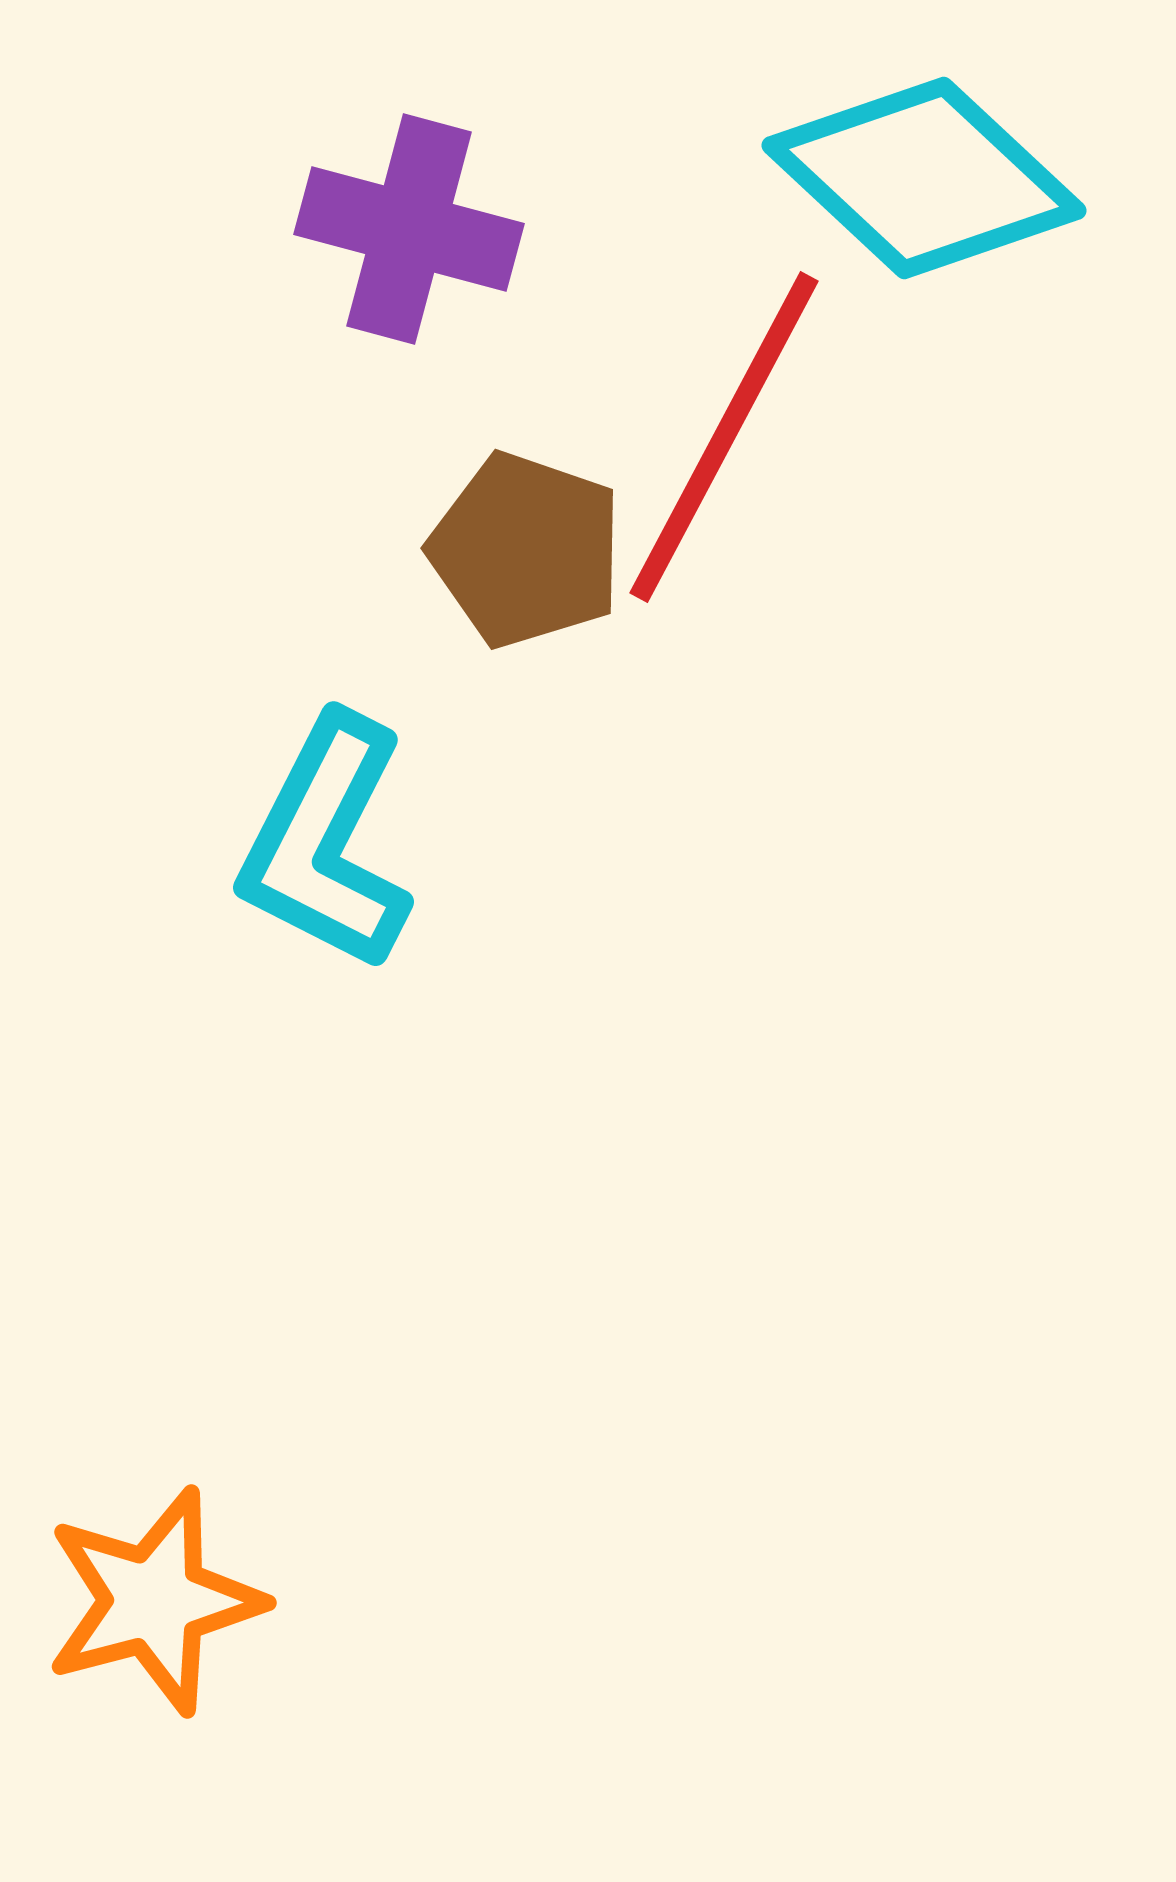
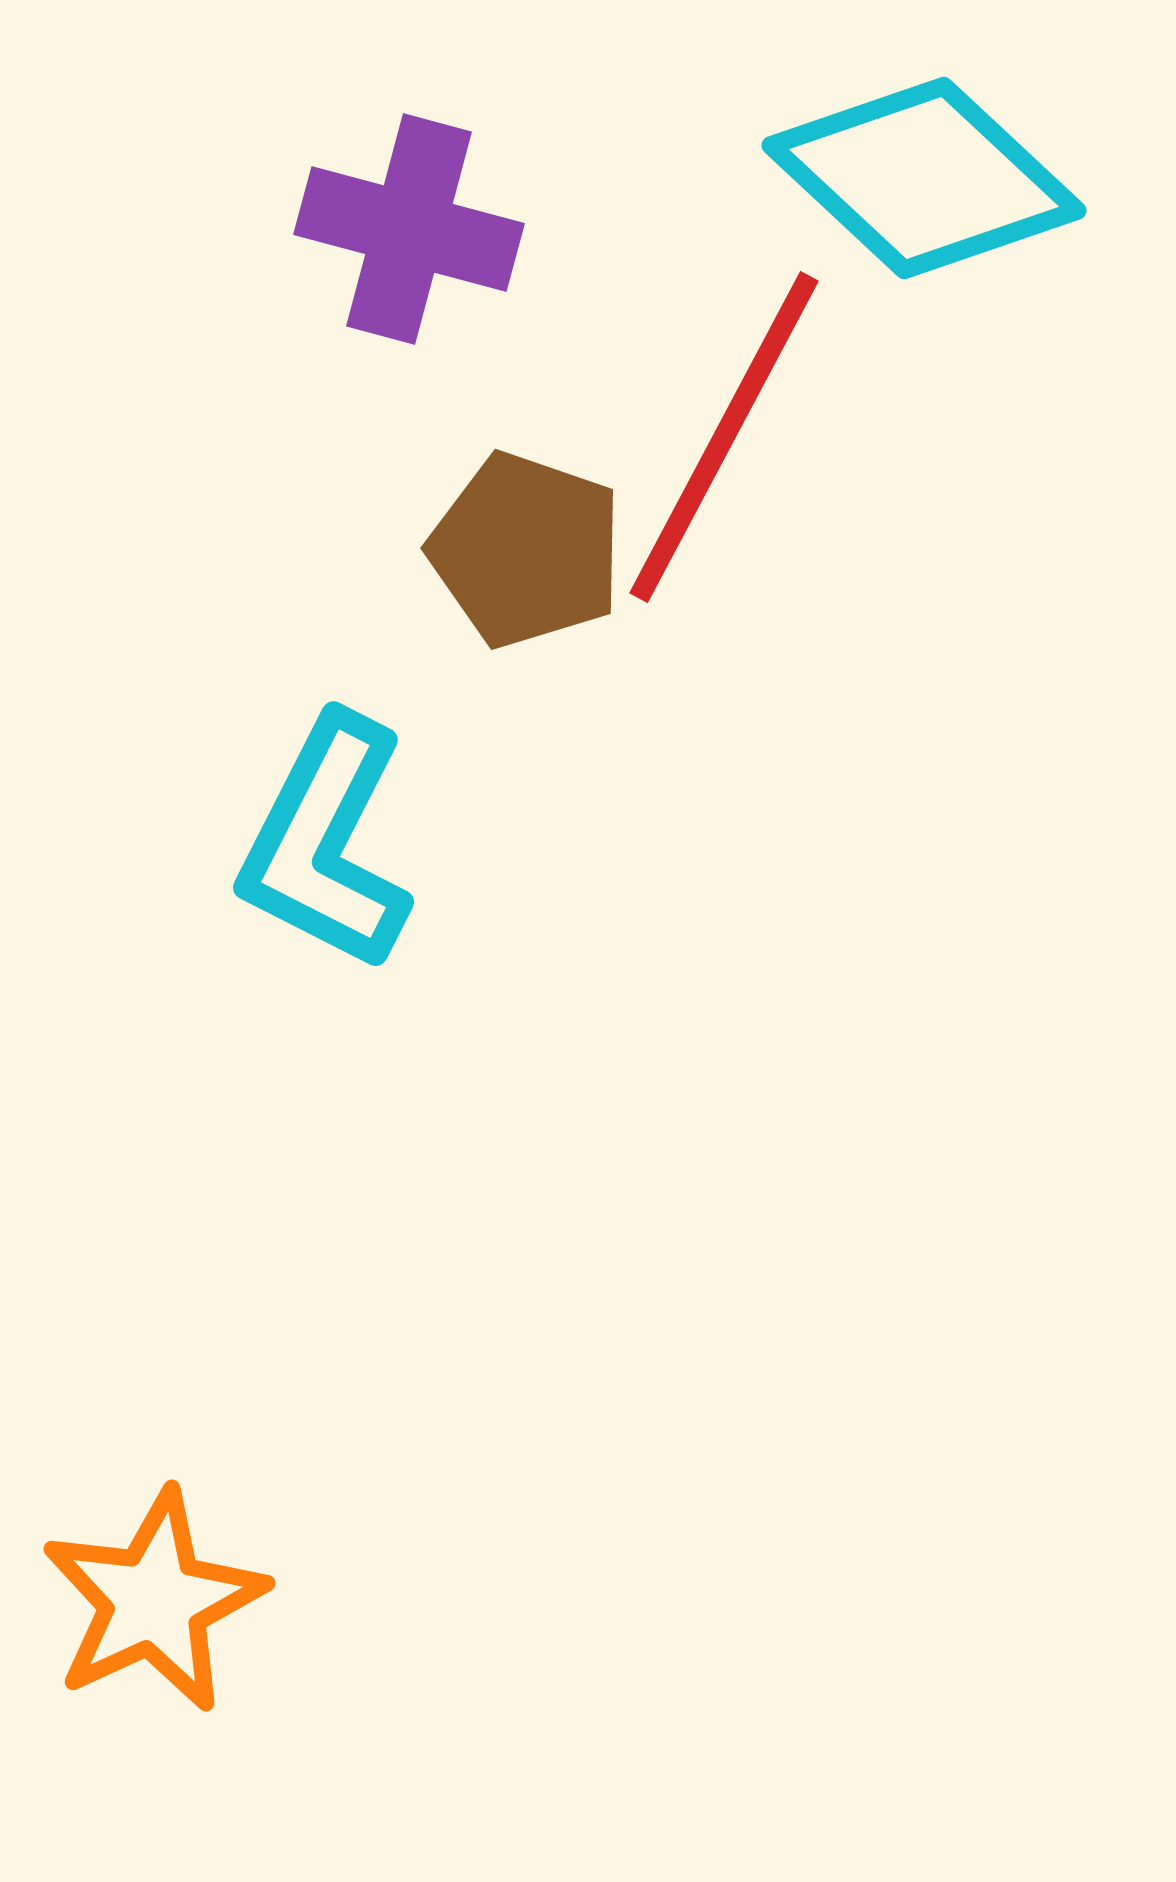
orange star: rotated 10 degrees counterclockwise
